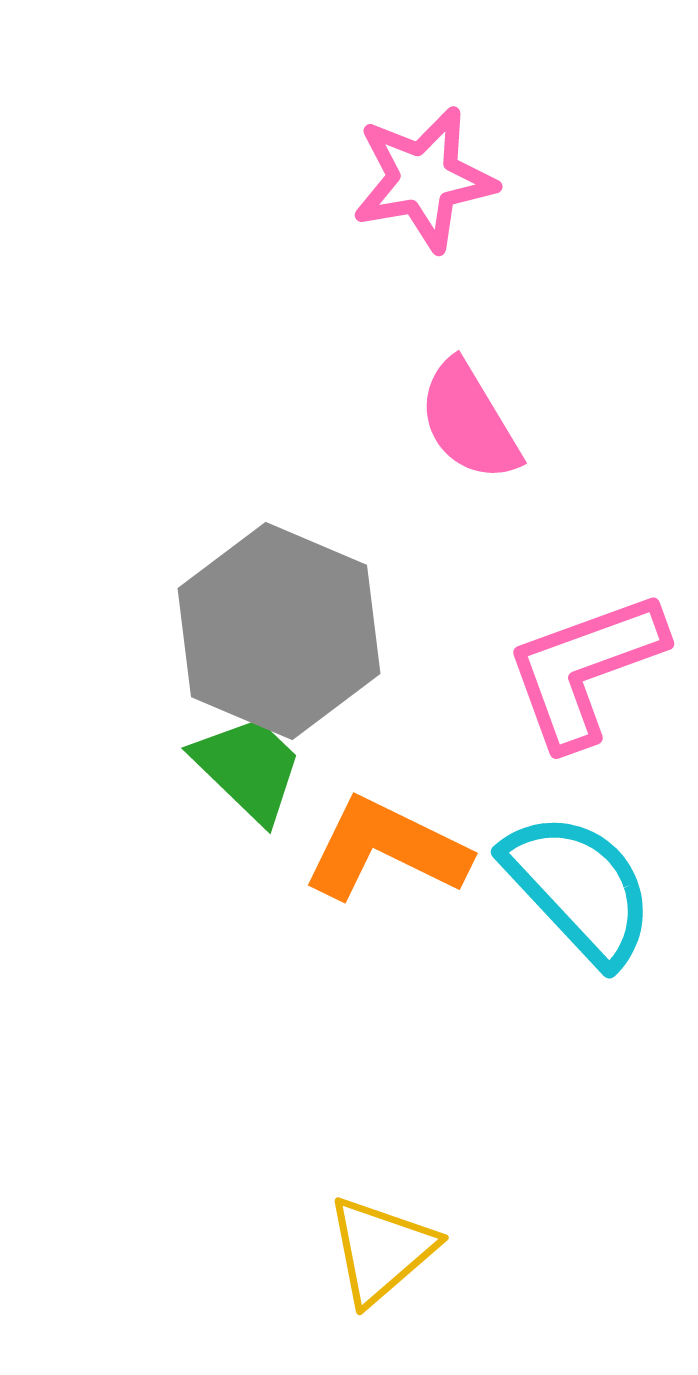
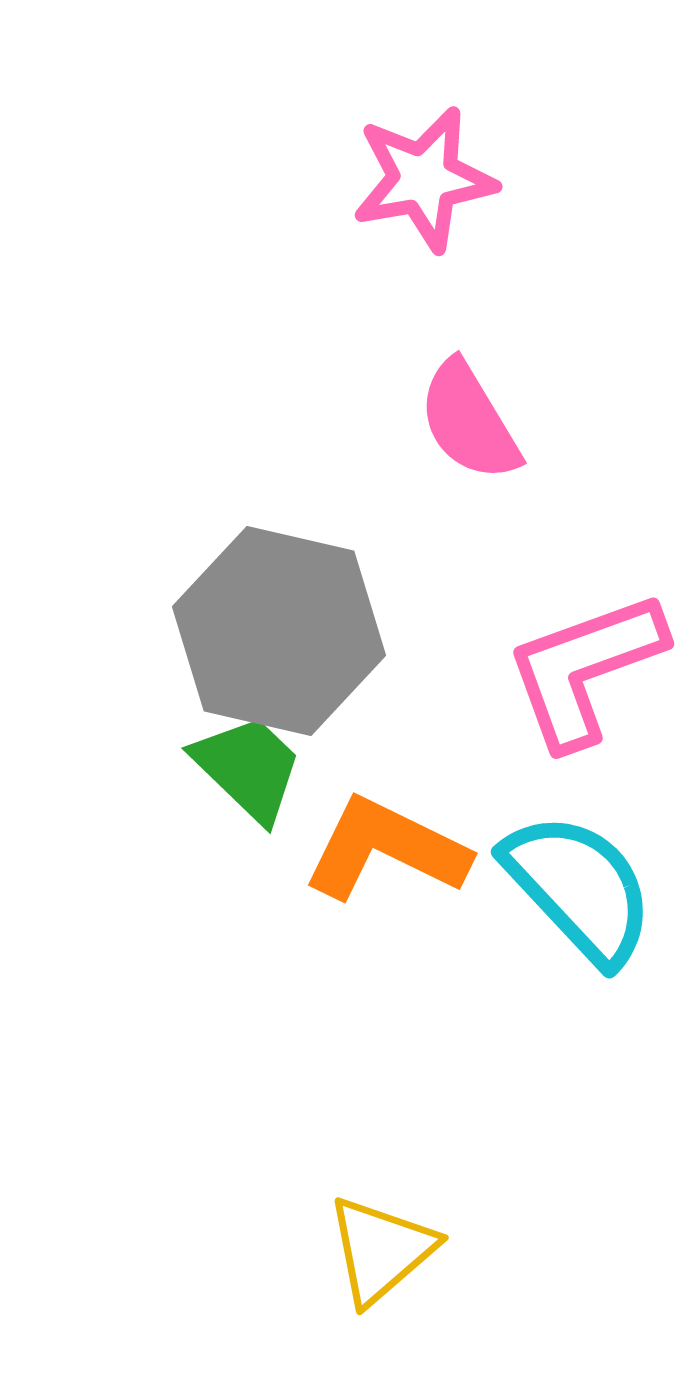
gray hexagon: rotated 10 degrees counterclockwise
